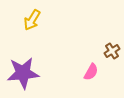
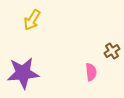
pink semicircle: rotated 36 degrees counterclockwise
